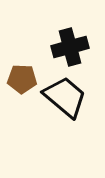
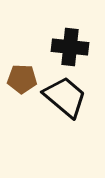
black cross: rotated 21 degrees clockwise
